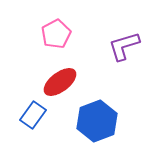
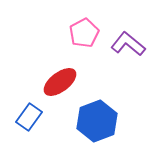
pink pentagon: moved 28 px right, 1 px up
purple L-shape: moved 4 px right, 2 px up; rotated 56 degrees clockwise
blue rectangle: moved 4 px left, 2 px down
